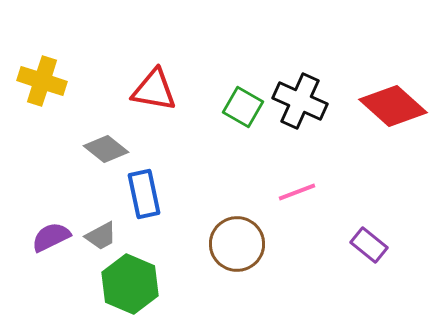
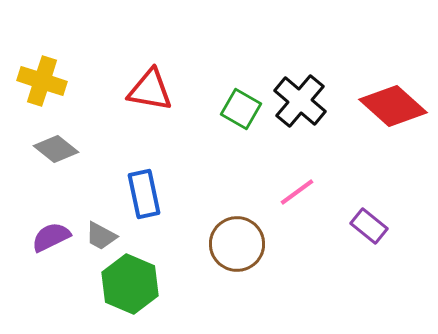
red triangle: moved 4 px left
black cross: rotated 16 degrees clockwise
green square: moved 2 px left, 2 px down
gray diamond: moved 50 px left
pink line: rotated 15 degrees counterclockwise
gray trapezoid: rotated 56 degrees clockwise
purple rectangle: moved 19 px up
